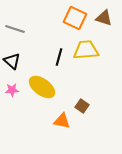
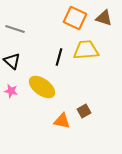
pink star: moved 1 px left, 1 px down; rotated 16 degrees clockwise
brown square: moved 2 px right, 5 px down; rotated 24 degrees clockwise
